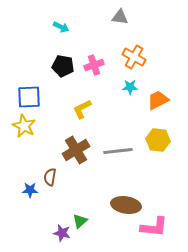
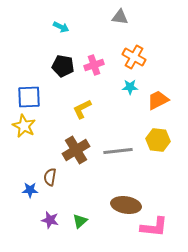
purple star: moved 12 px left, 13 px up
